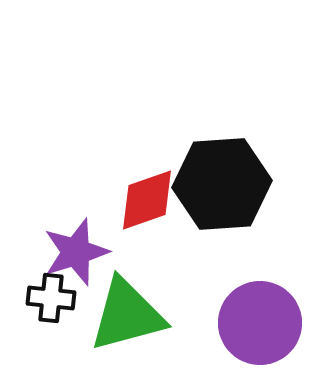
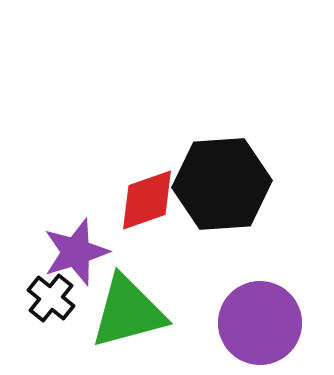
black cross: rotated 33 degrees clockwise
green triangle: moved 1 px right, 3 px up
